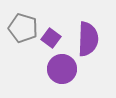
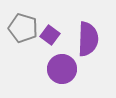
purple square: moved 1 px left, 3 px up
